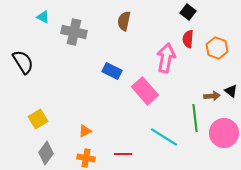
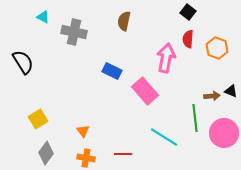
black triangle: rotated 16 degrees counterclockwise
orange triangle: moved 2 px left; rotated 40 degrees counterclockwise
